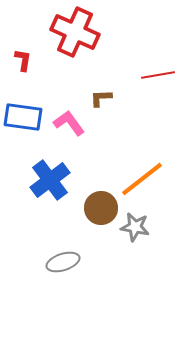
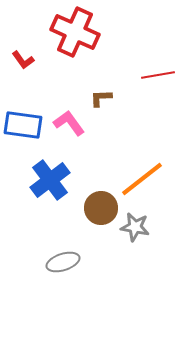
red L-shape: rotated 135 degrees clockwise
blue rectangle: moved 8 px down
